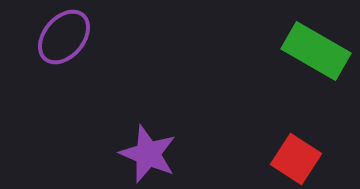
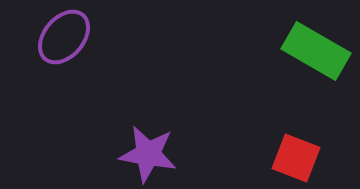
purple star: rotated 12 degrees counterclockwise
red square: moved 1 px up; rotated 12 degrees counterclockwise
